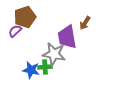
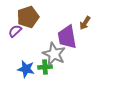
brown pentagon: moved 3 px right
gray star: rotated 15 degrees clockwise
blue star: moved 5 px left, 1 px up
